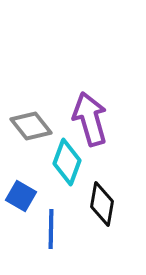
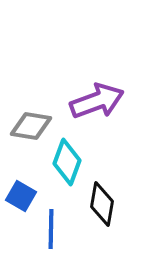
purple arrow: moved 7 px right, 18 px up; rotated 86 degrees clockwise
gray diamond: rotated 42 degrees counterclockwise
